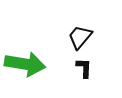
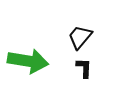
green arrow: moved 3 px right, 3 px up
